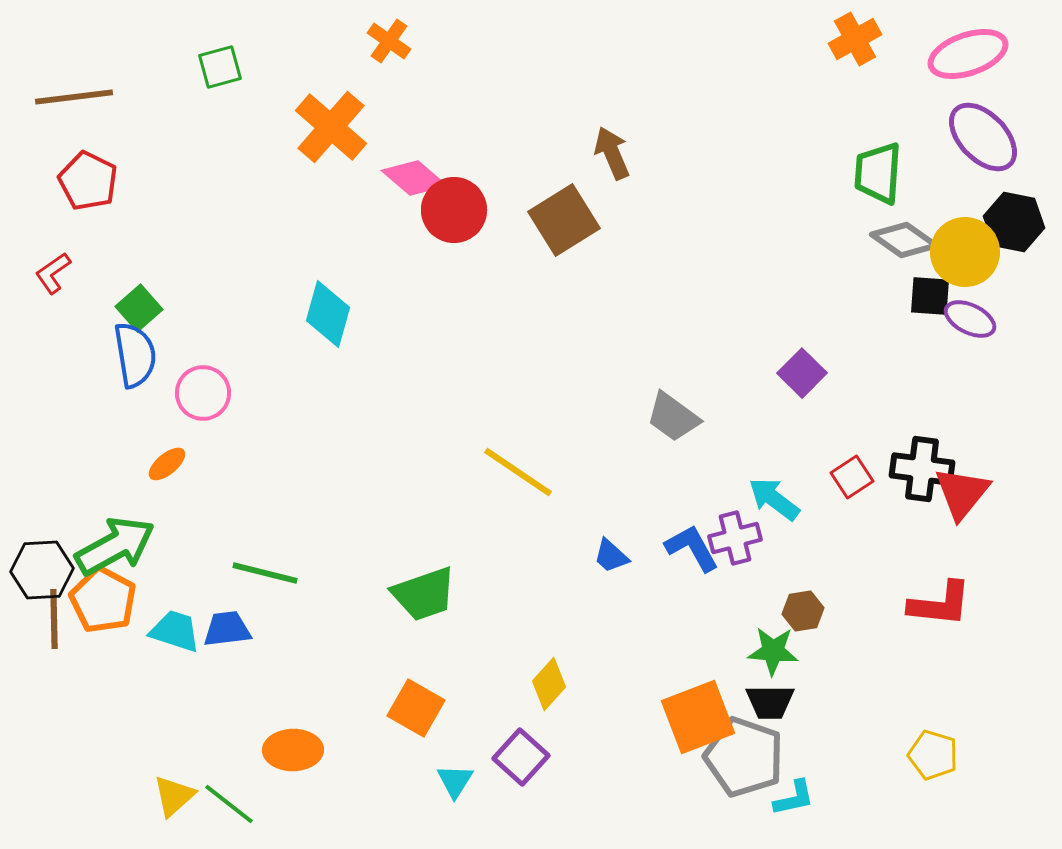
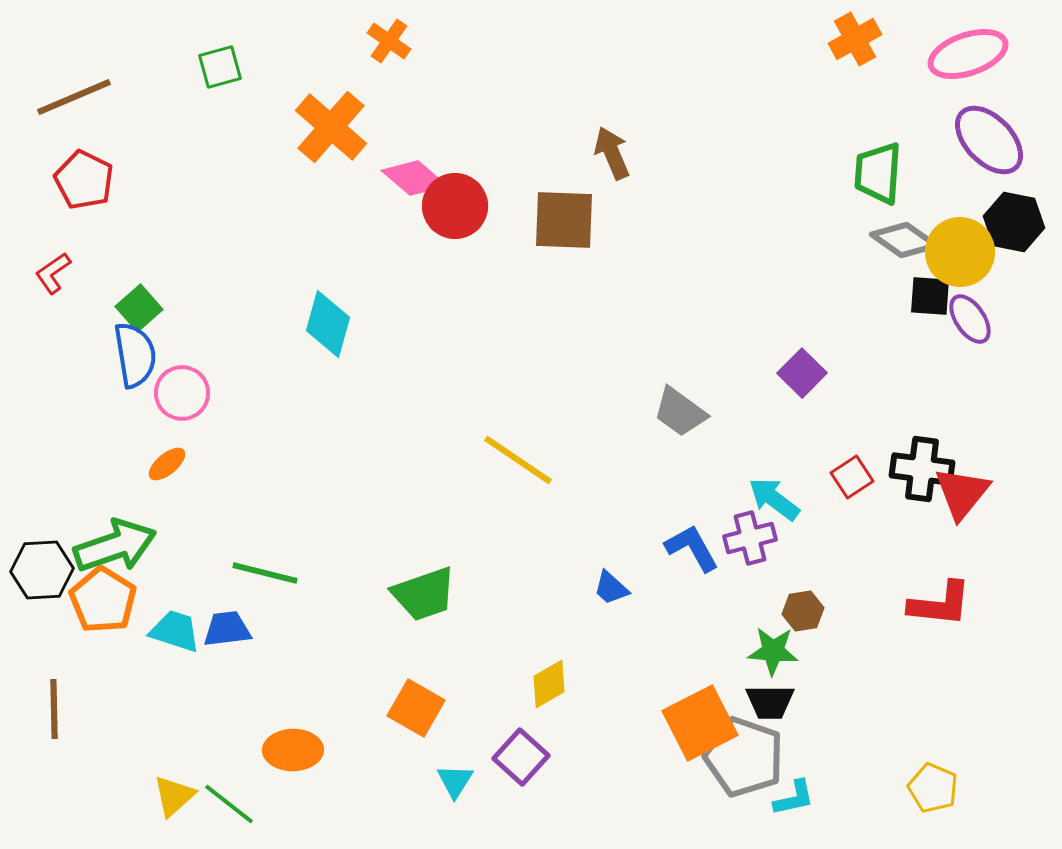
brown line at (74, 97): rotated 16 degrees counterclockwise
purple ellipse at (983, 137): moved 6 px right, 3 px down
red pentagon at (88, 181): moved 4 px left, 1 px up
red circle at (454, 210): moved 1 px right, 4 px up
brown square at (564, 220): rotated 34 degrees clockwise
yellow circle at (965, 252): moved 5 px left
cyan diamond at (328, 314): moved 10 px down
purple ellipse at (970, 319): rotated 30 degrees clockwise
pink circle at (203, 393): moved 21 px left
gray trapezoid at (673, 417): moved 7 px right, 5 px up
yellow line at (518, 472): moved 12 px up
purple cross at (735, 538): moved 15 px right
green arrow at (115, 546): rotated 10 degrees clockwise
blue trapezoid at (611, 556): moved 32 px down
orange pentagon at (103, 600): rotated 4 degrees clockwise
brown line at (54, 619): moved 90 px down
yellow diamond at (549, 684): rotated 18 degrees clockwise
orange square at (698, 717): moved 2 px right, 6 px down; rotated 6 degrees counterclockwise
yellow pentagon at (933, 755): moved 33 px down; rotated 6 degrees clockwise
